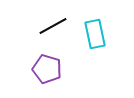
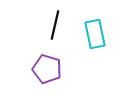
black line: moved 2 px right, 1 px up; rotated 48 degrees counterclockwise
